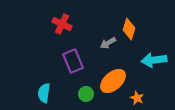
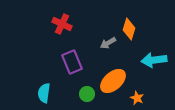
purple rectangle: moved 1 px left, 1 px down
green circle: moved 1 px right
